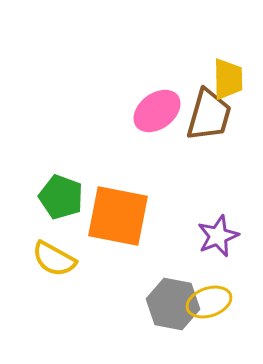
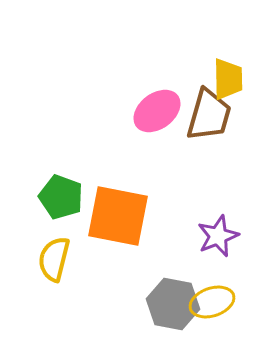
yellow semicircle: rotated 75 degrees clockwise
yellow ellipse: moved 3 px right
